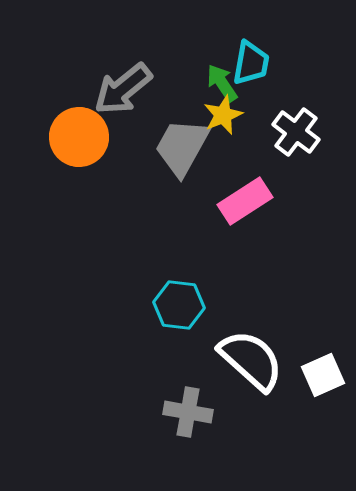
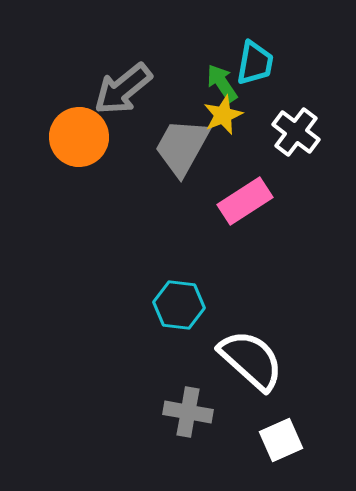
cyan trapezoid: moved 4 px right
white square: moved 42 px left, 65 px down
